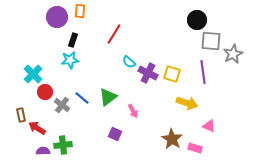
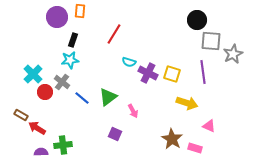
cyan semicircle: rotated 24 degrees counterclockwise
gray cross: moved 23 px up
brown rectangle: rotated 48 degrees counterclockwise
purple semicircle: moved 2 px left, 1 px down
